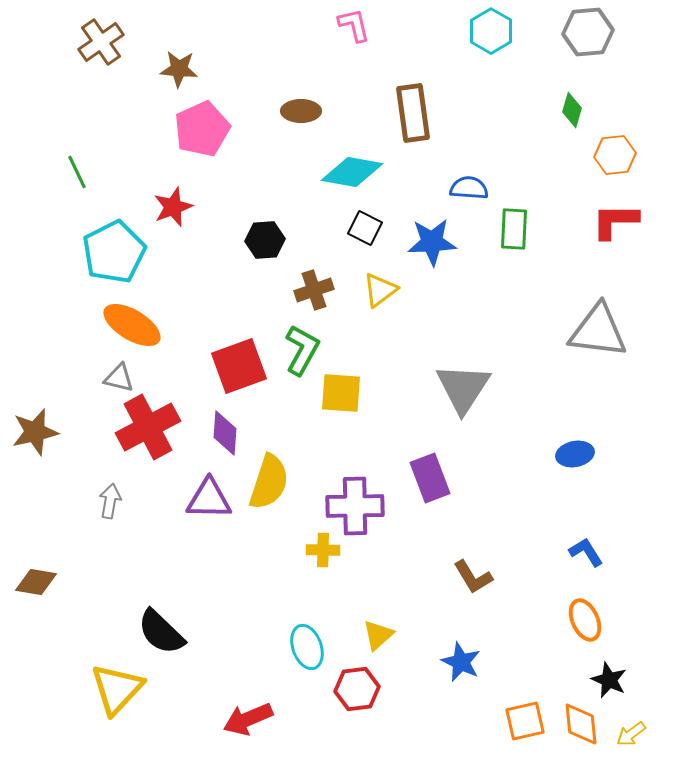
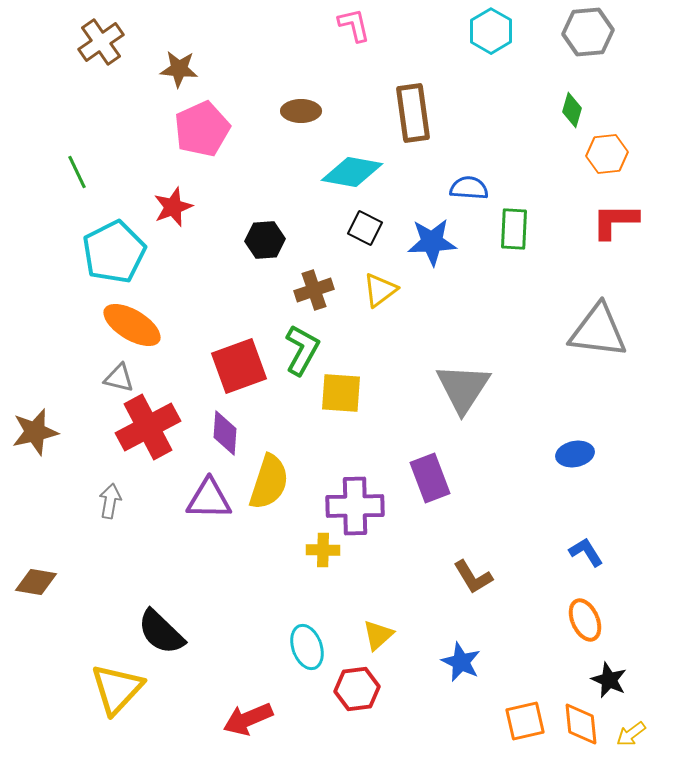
orange hexagon at (615, 155): moved 8 px left, 1 px up
